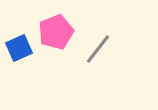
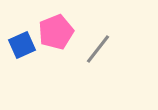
blue square: moved 3 px right, 3 px up
